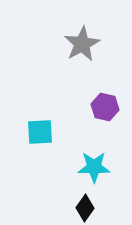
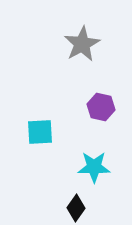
purple hexagon: moved 4 px left
black diamond: moved 9 px left
